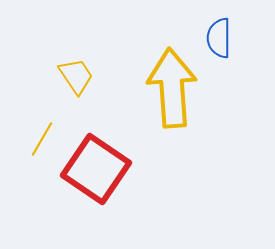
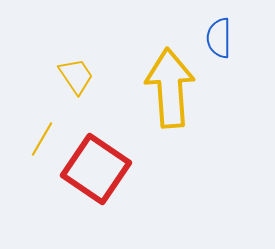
yellow arrow: moved 2 px left
